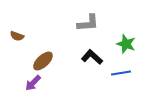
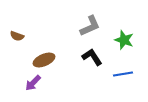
gray L-shape: moved 2 px right, 3 px down; rotated 20 degrees counterclockwise
green star: moved 2 px left, 4 px up
black L-shape: rotated 15 degrees clockwise
brown ellipse: moved 1 px right, 1 px up; rotated 20 degrees clockwise
blue line: moved 2 px right, 1 px down
